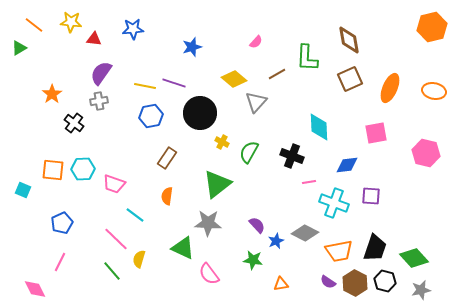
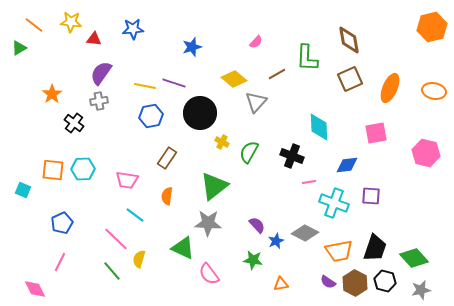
pink trapezoid at (114, 184): moved 13 px right, 4 px up; rotated 10 degrees counterclockwise
green triangle at (217, 184): moved 3 px left, 2 px down
